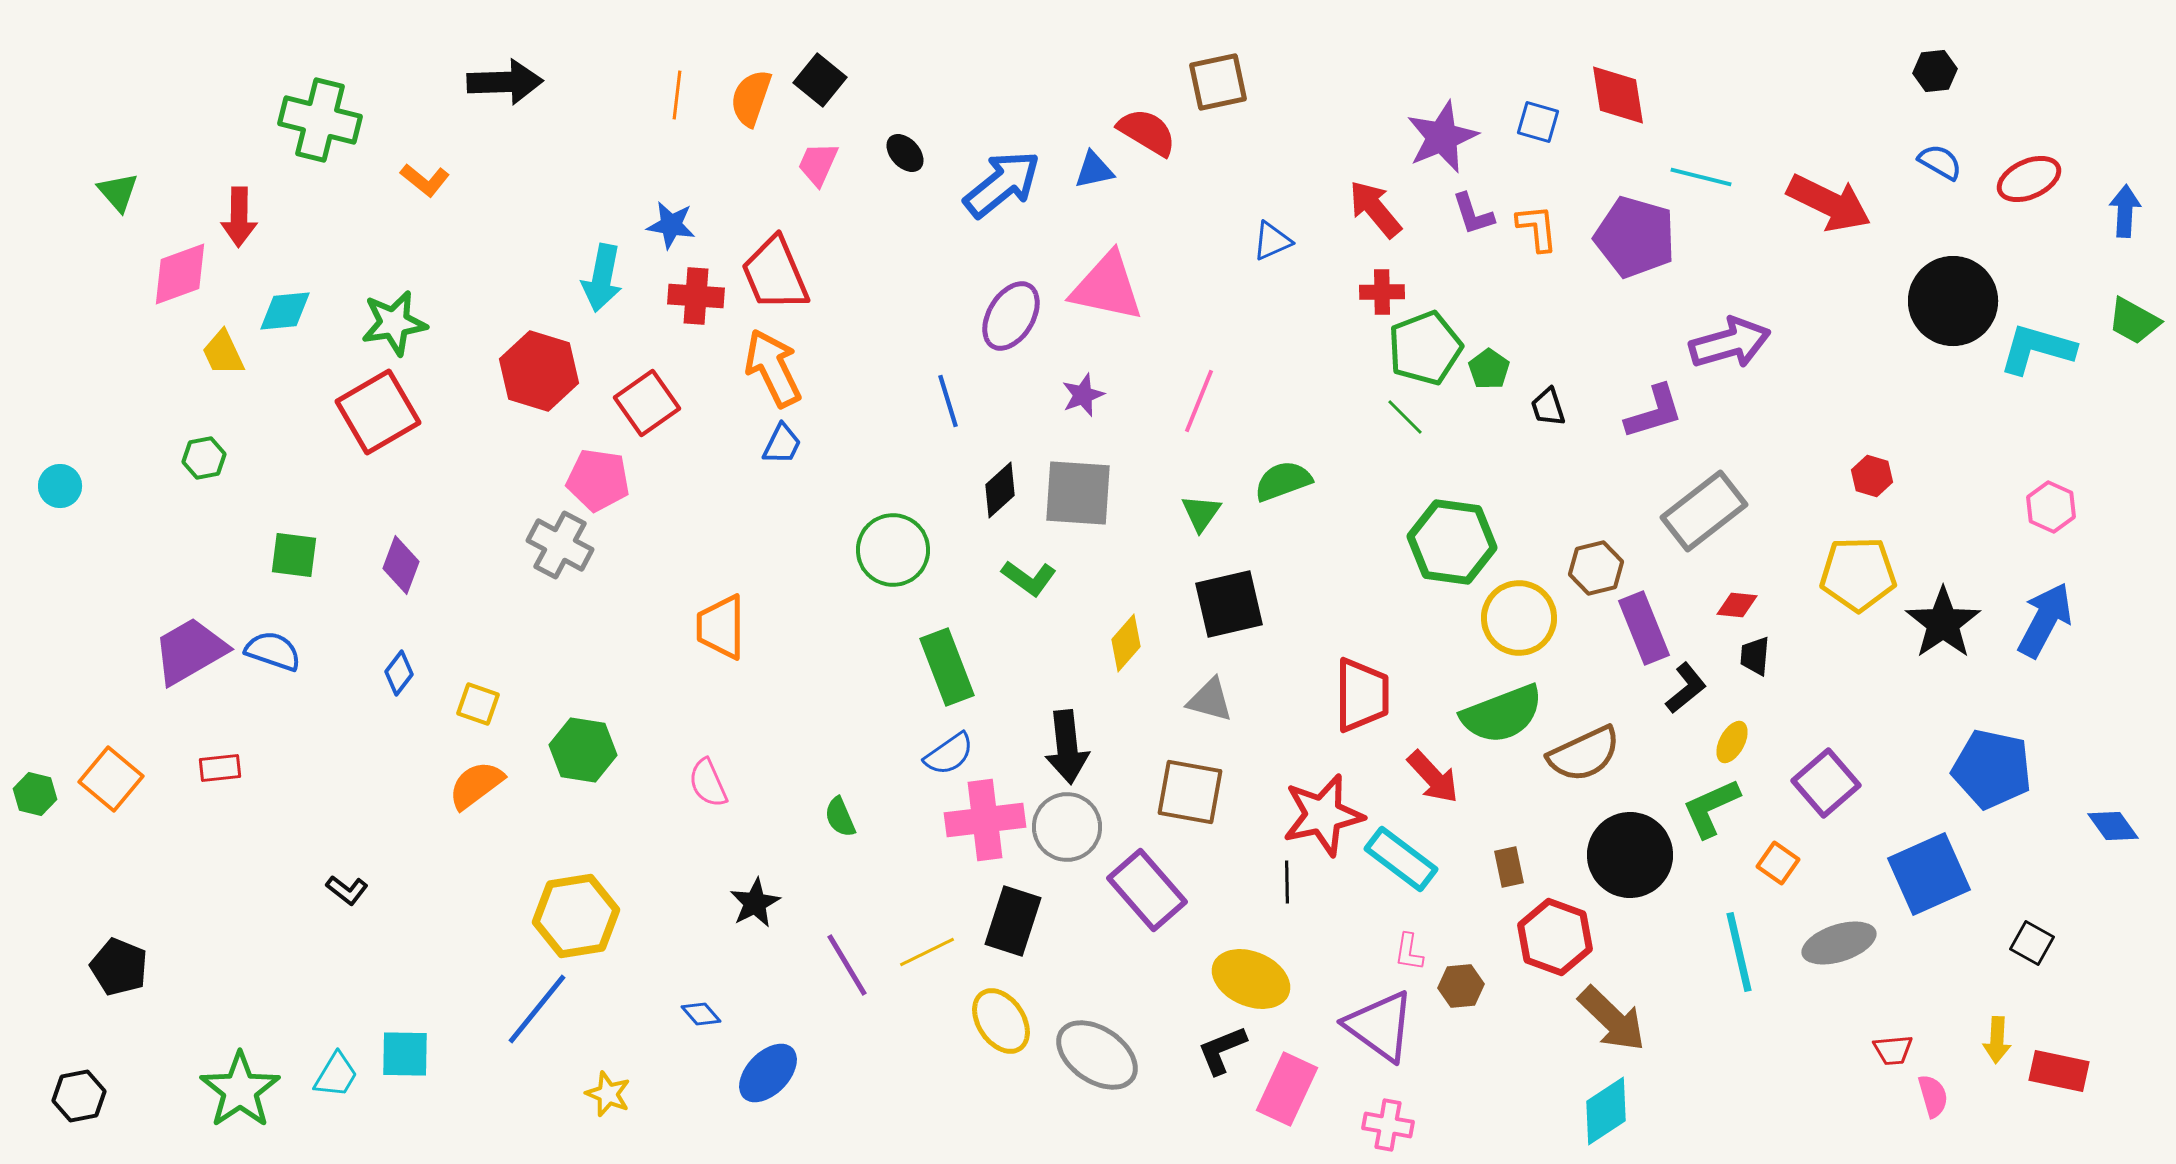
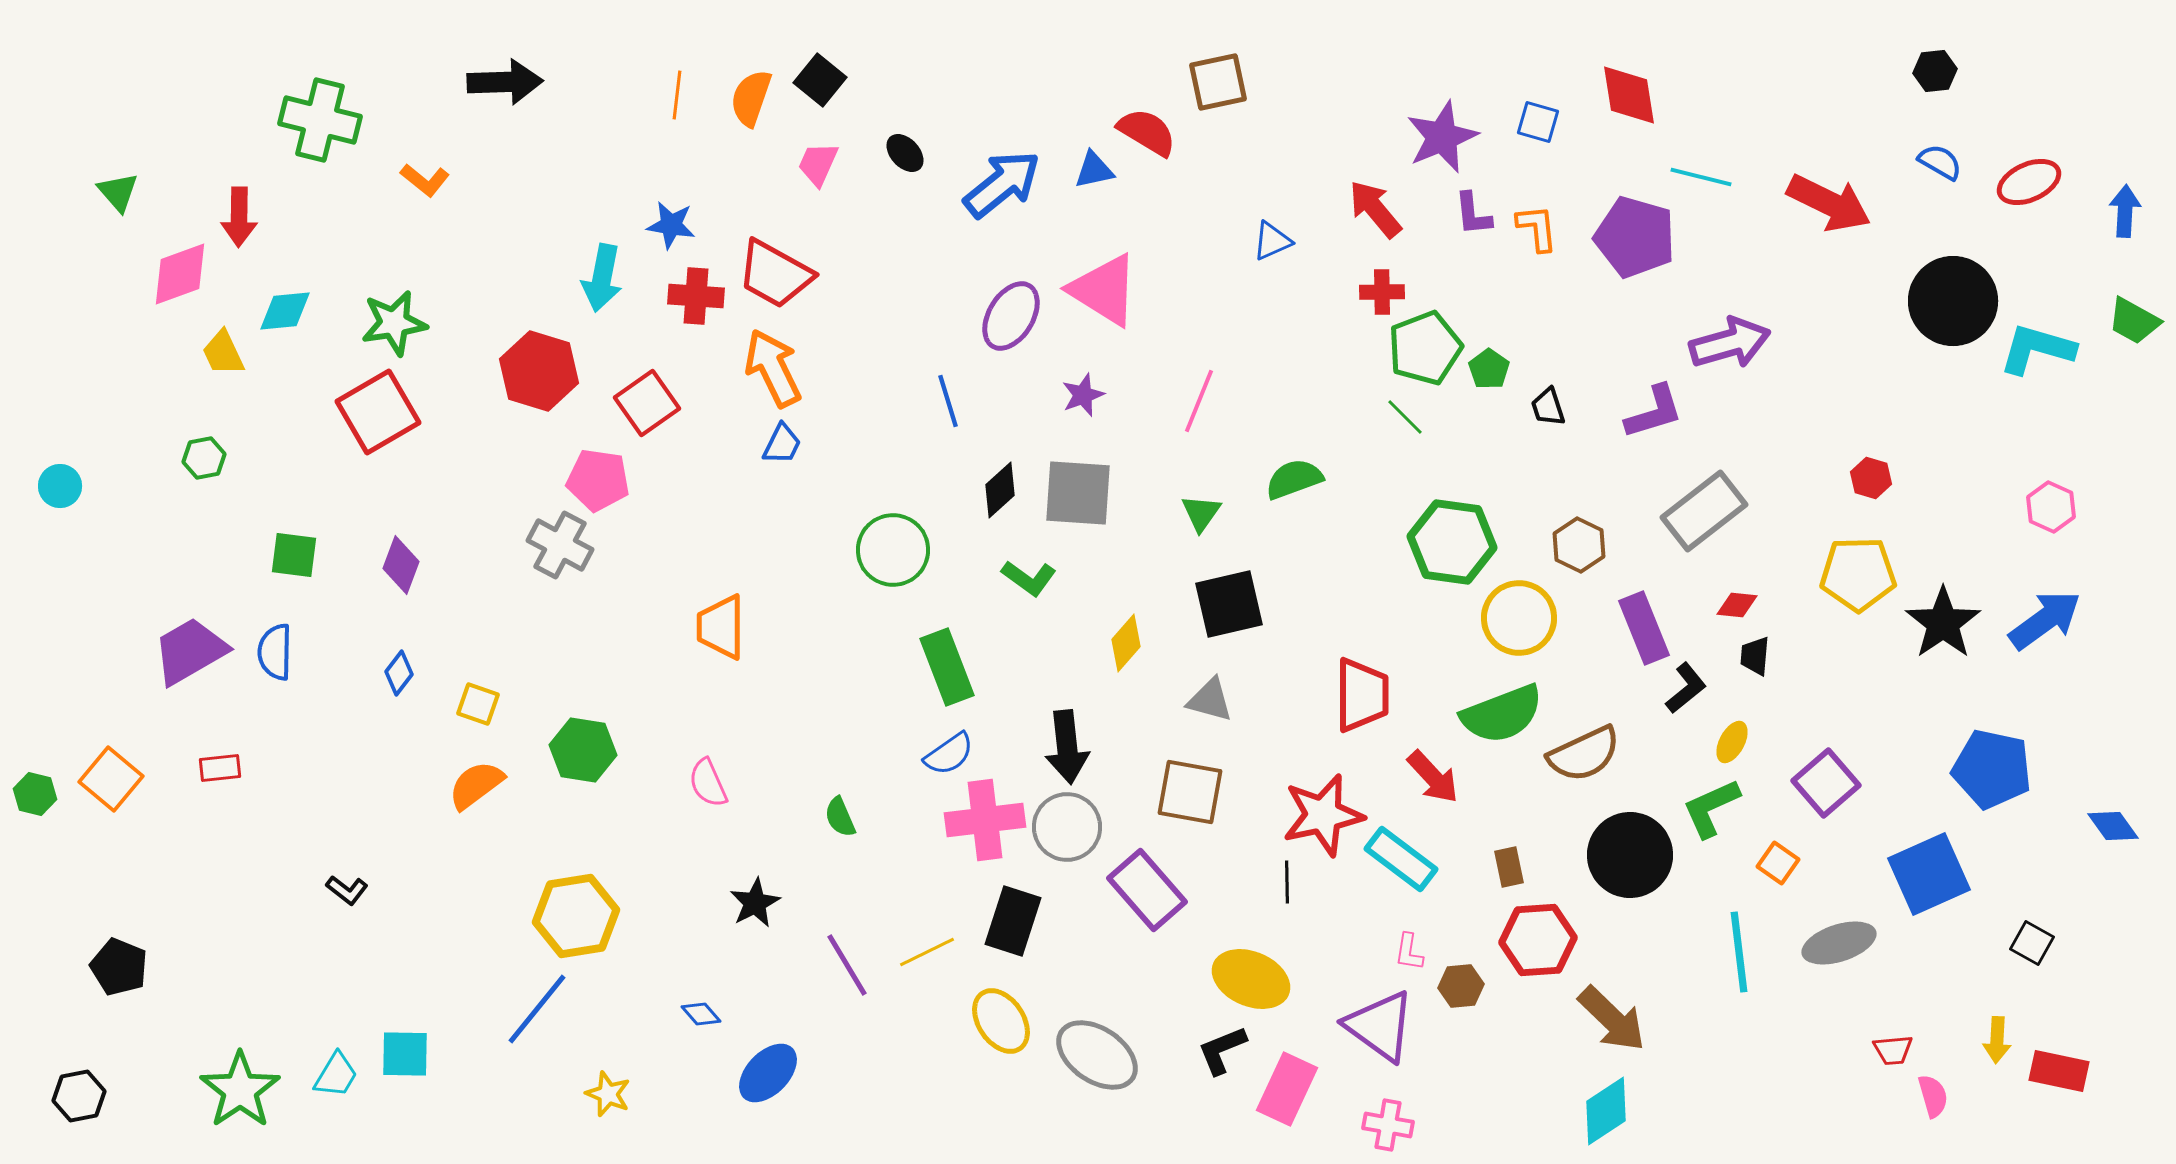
red diamond at (1618, 95): moved 11 px right
red ellipse at (2029, 179): moved 3 px down
purple L-shape at (1473, 214): rotated 12 degrees clockwise
red trapezoid at (775, 274): rotated 38 degrees counterclockwise
pink triangle at (1107, 287): moved 3 px left, 3 px down; rotated 20 degrees clockwise
red hexagon at (1872, 476): moved 1 px left, 2 px down
green semicircle at (1283, 481): moved 11 px right, 2 px up
brown hexagon at (1596, 568): moved 17 px left, 23 px up; rotated 20 degrees counterclockwise
blue arrow at (2045, 620): rotated 26 degrees clockwise
blue semicircle at (273, 651): moved 2 px right, 1 px down; rotated 108 degrees counterclockwise
red hexagon at (1555, 937): moved 17 px left, 3 px down; rotated 24 degrees counterclockwise
cyan line at (1739, 952): rotated 6 degrees clockwise
